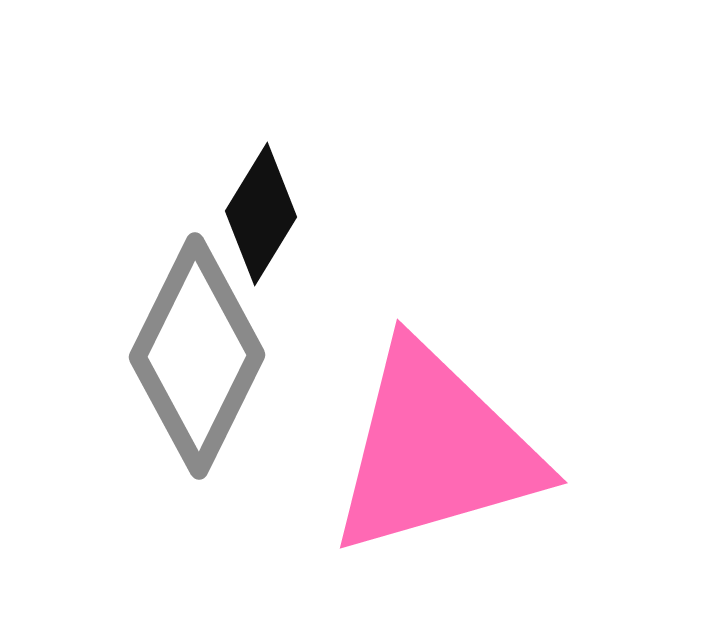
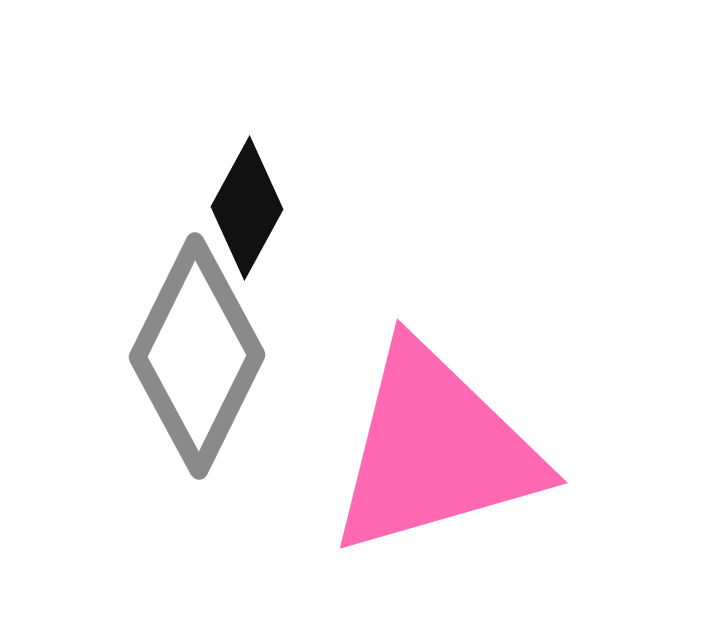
black diamond: moved 14 px left, 6 px up; rotated 3 degrees counterclockwise
